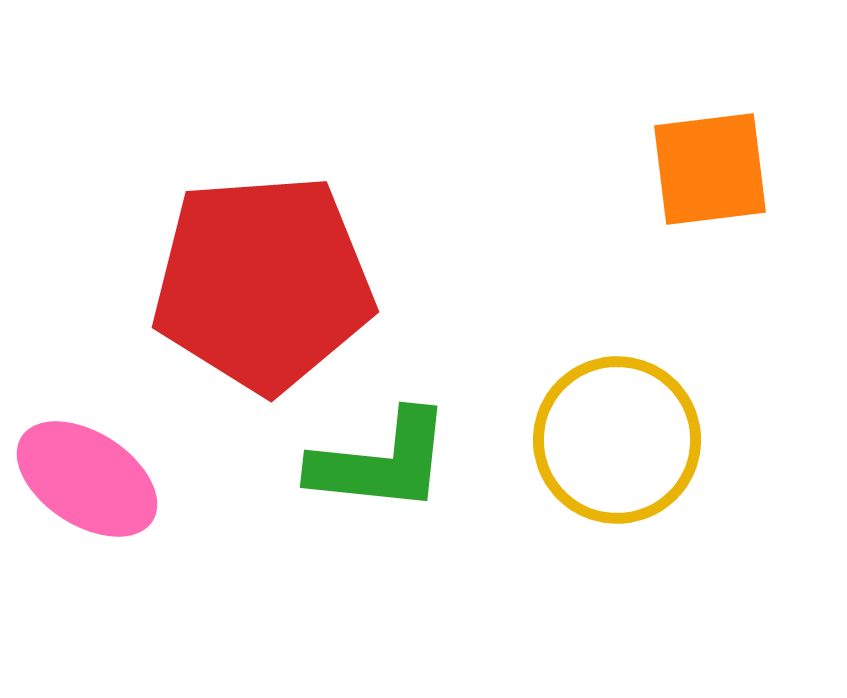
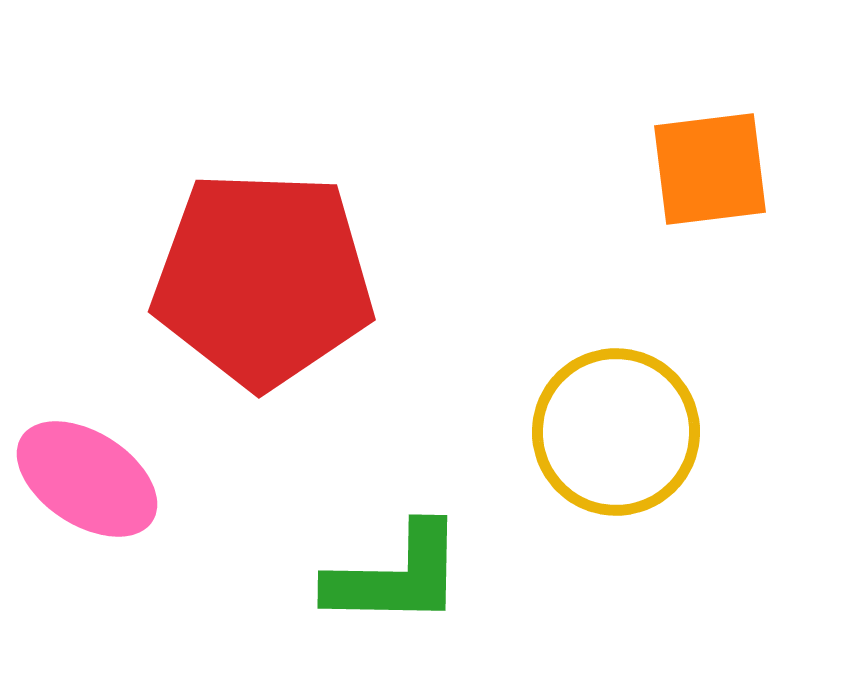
red pentagon: moved 4 px up; rotated 6 degrees clockwise
yellow circle: moved 1 px left, 8 px up
green L-shape: moved 15 px right, 114 px down; rotated 5 degrees counterclockwise
